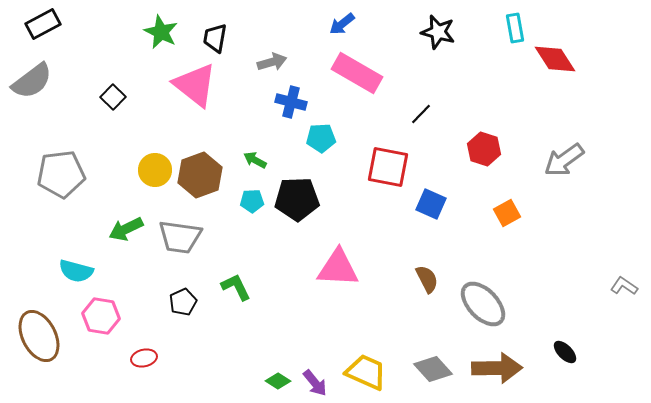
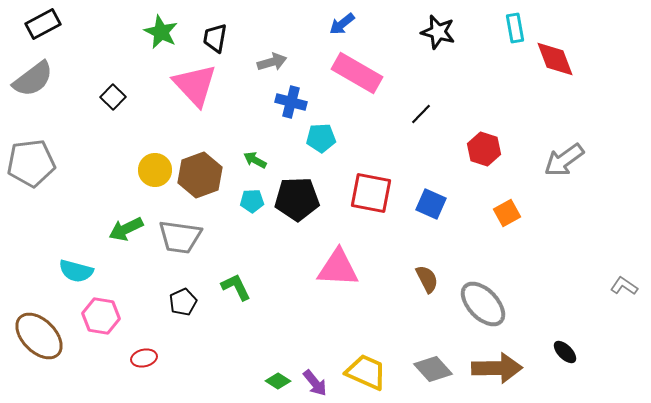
red diamond at (555, 59): rotated 12 degrees clockwise
gray semicircle at (32, 81): moved 1 px right, 2 px up
pink triangle at (195, 85): rotated 9 degrees clockwise
red square at (388, 167): moved 17 px left, 26 px down
gray pentagon at (61, 174): moved 30 px left, 11 px up
brown ellipse at (39, 336): rotated 18 degrees counterclockwise
